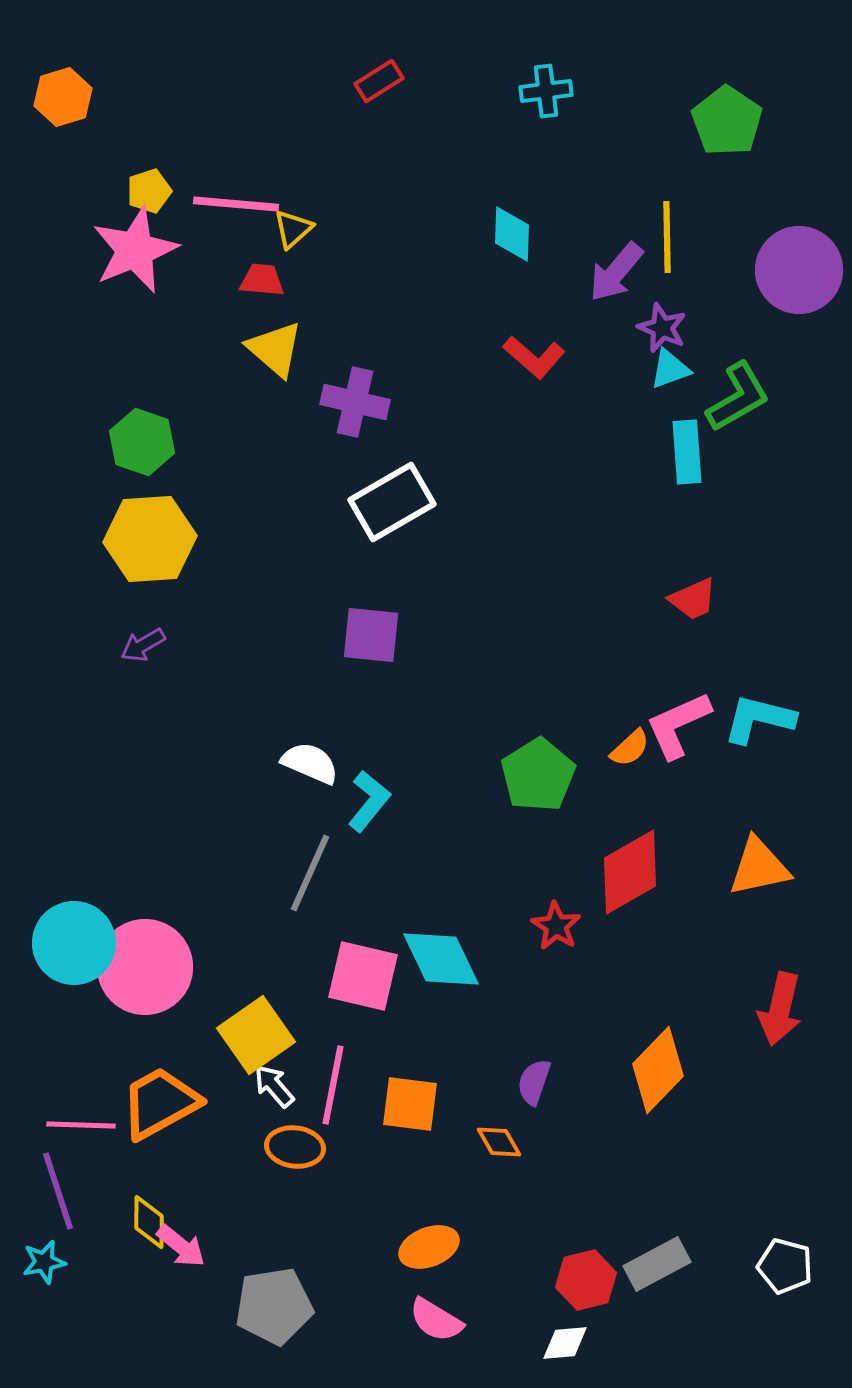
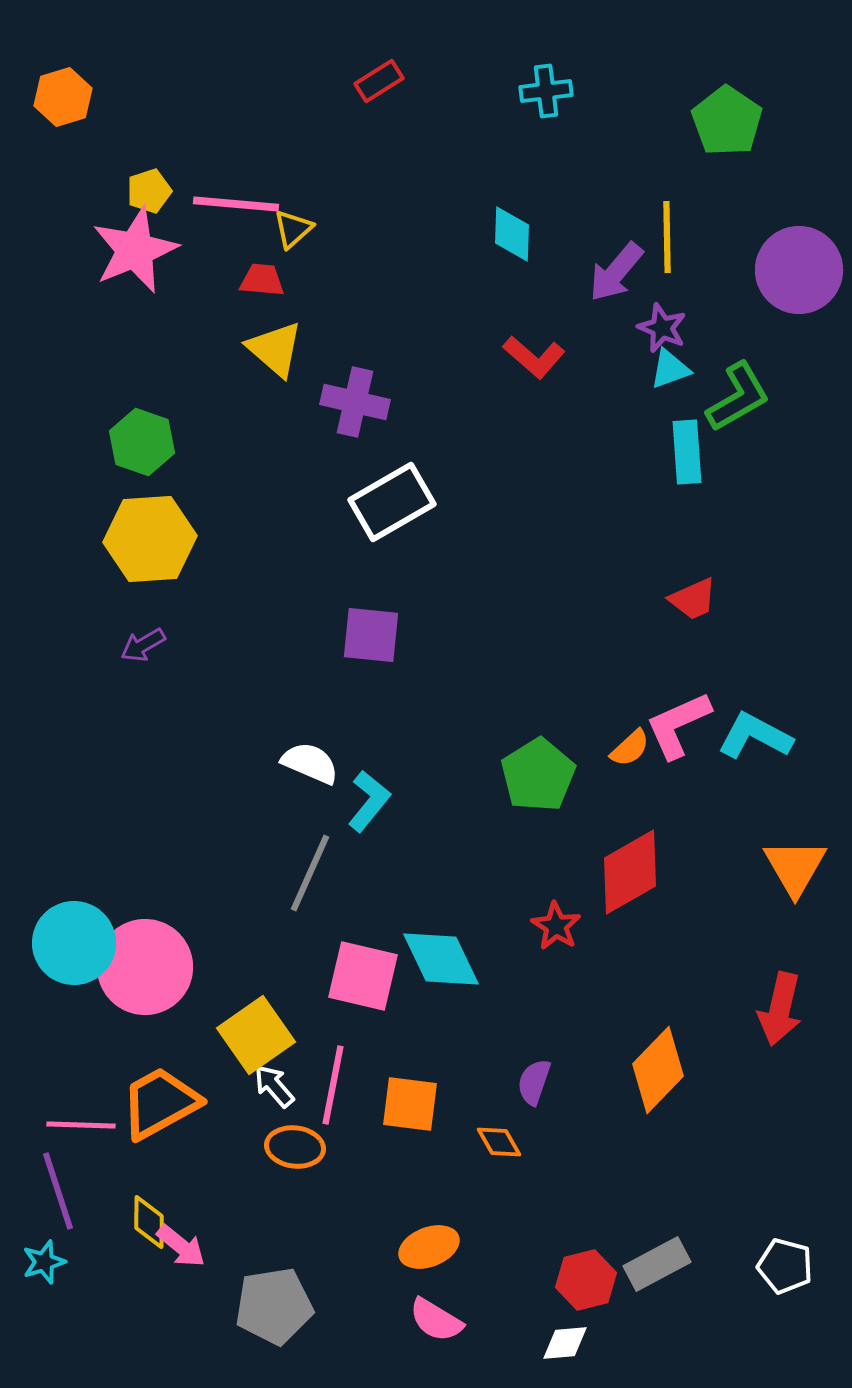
cyan L-shape at (759, 719): moved 4 px left, 17 px down; rotated 14 degrees clockwise
orange triangle at (759, 867): moved 36 px right; rotated 48 degrees counterclockwise
cyan star at (44, 1262): rotated 6 degrees counterclockwise
